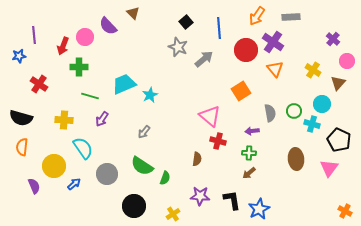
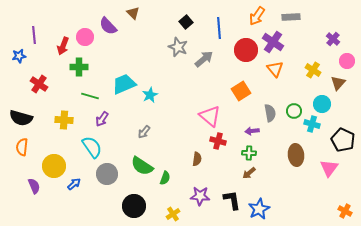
black pentagon at (339, 140): moved 4 px right
cyan semicircle at (83, 148): moved 9 px right, 1 px up
brown ellipse at (296, 159): moved 4 px up
